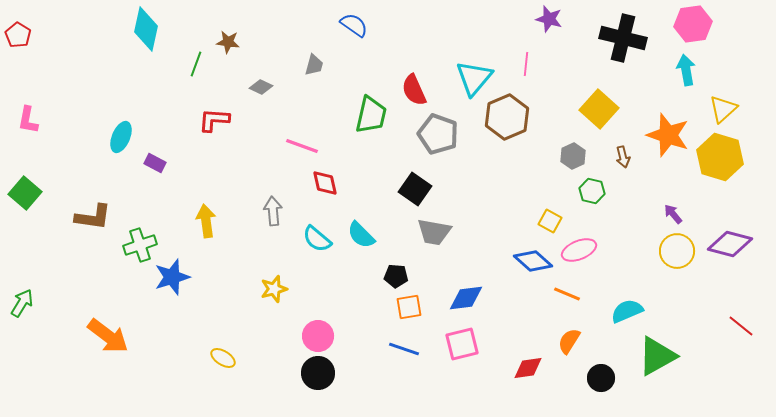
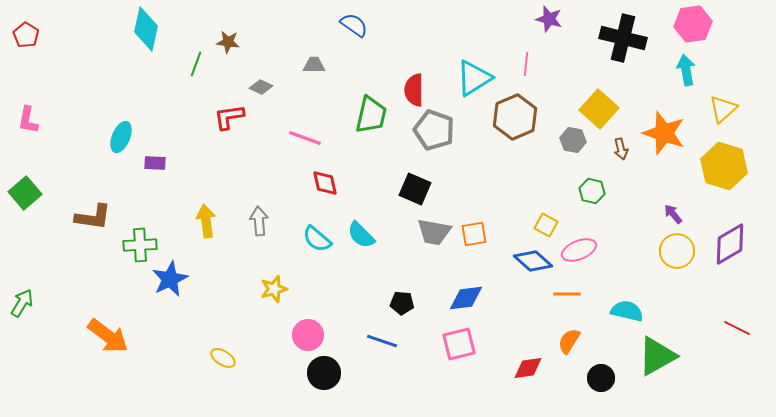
red pentagon at (18, 35): moved 8 px right
gray trapezoid at (314, 65): rotated 105 degrees counterclockwise
cyan triangle at (474, 78): rotated 18 degrees clockwise
red semicircle at (414, 90): rotated 24 degrees clockwise
brown hexagon at (507, 117): moved 8 px right
red L-shape at (214, 120): moved 15 px right, 3 px up; rotated 12 degrees counterclockwise
gray pentagon at (438, 134): moved 4 px left, 4 px up
orange star at (668, 135): moved 4 px left, 2 px up
pink line at (302, 146): moved 3 px right, 8 px up
gray hexagon at (573, 156): moved 16 px up; rotated 25 degrees counterclockwise
brown arrow at (623, 157): moved 2 px left, 8 px up
yellow hexagon at (720, 157): moved 4 px right, 9 px down
purple rectangle at (155, 163): rotated 25 degrees counterclockwise
black square at (415, 189): rotated 12 degrees counterclockwise
green square at (25, 193): rotated 8 degrees clockwise
gray arrow at (273, 211): moved 14 px left, 10 px down
yellow square at (550, 221): moved 4 px left, 4 px down
purple diamond at (730, 244): rotated 45 degrees counterclockwise
green cross at (140, 245): rotated 16 degrees clockwise
black pentagon at (396, 276): moved 6 px right, 27 px down
blue star at (172, 277): moved 2 px left, 2 px down; rotated 9 degrees counterclockwise
orange line at (567, 294): rotated 24 degrees counterclockwise
orange square at (409, 307): moved 65 px right, 73 px up
cyan semicircle at (627, 311): rotated 36 degrees clockwise
red line at (741, 326): moved 4 px left, 2 px down; rotated 12 degrees counterclockwise
pink circle at (318, 336): moved 10 px left, 1 px up
pink square at (462, 344): moved 3 px left
blue line at (404, 349): moved 22 px left, 8 px up
black circle at (318, 373): moved 6 px right
